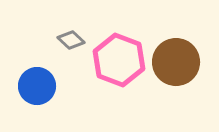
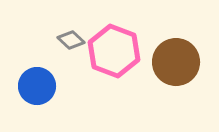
pink hexagon: moved 5 px left, 9 px up
